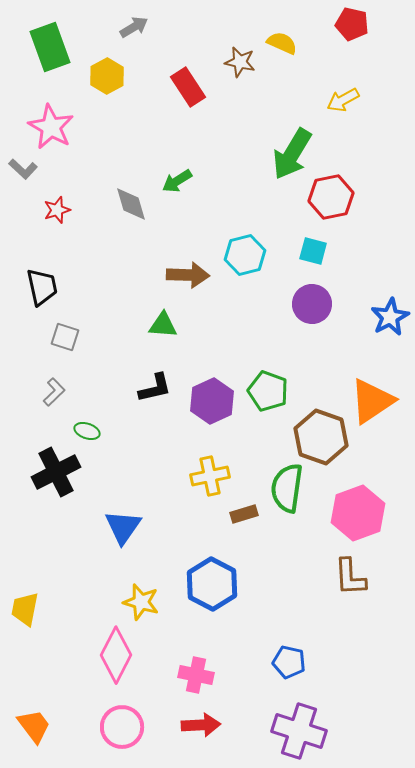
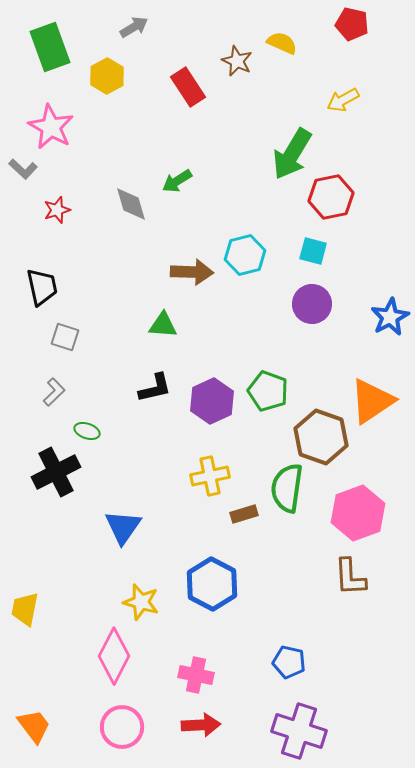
brown star at (240, 62): moved 3 px left, 1 px up; rotated 12 degrees clockwise
brown arrow at (188, 275): moved 4 px right, 3 px up
pink diamond at (116, 655): moved 2 px left, 1 px down
